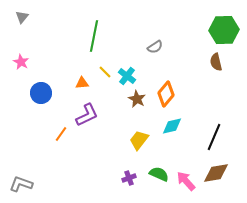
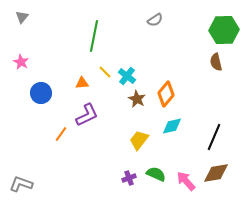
gray semicircle: moved 27 px up
green semicircle: moved 3 px left
